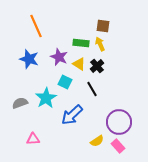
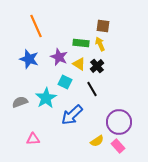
gray semicircle: moved 1 px up
